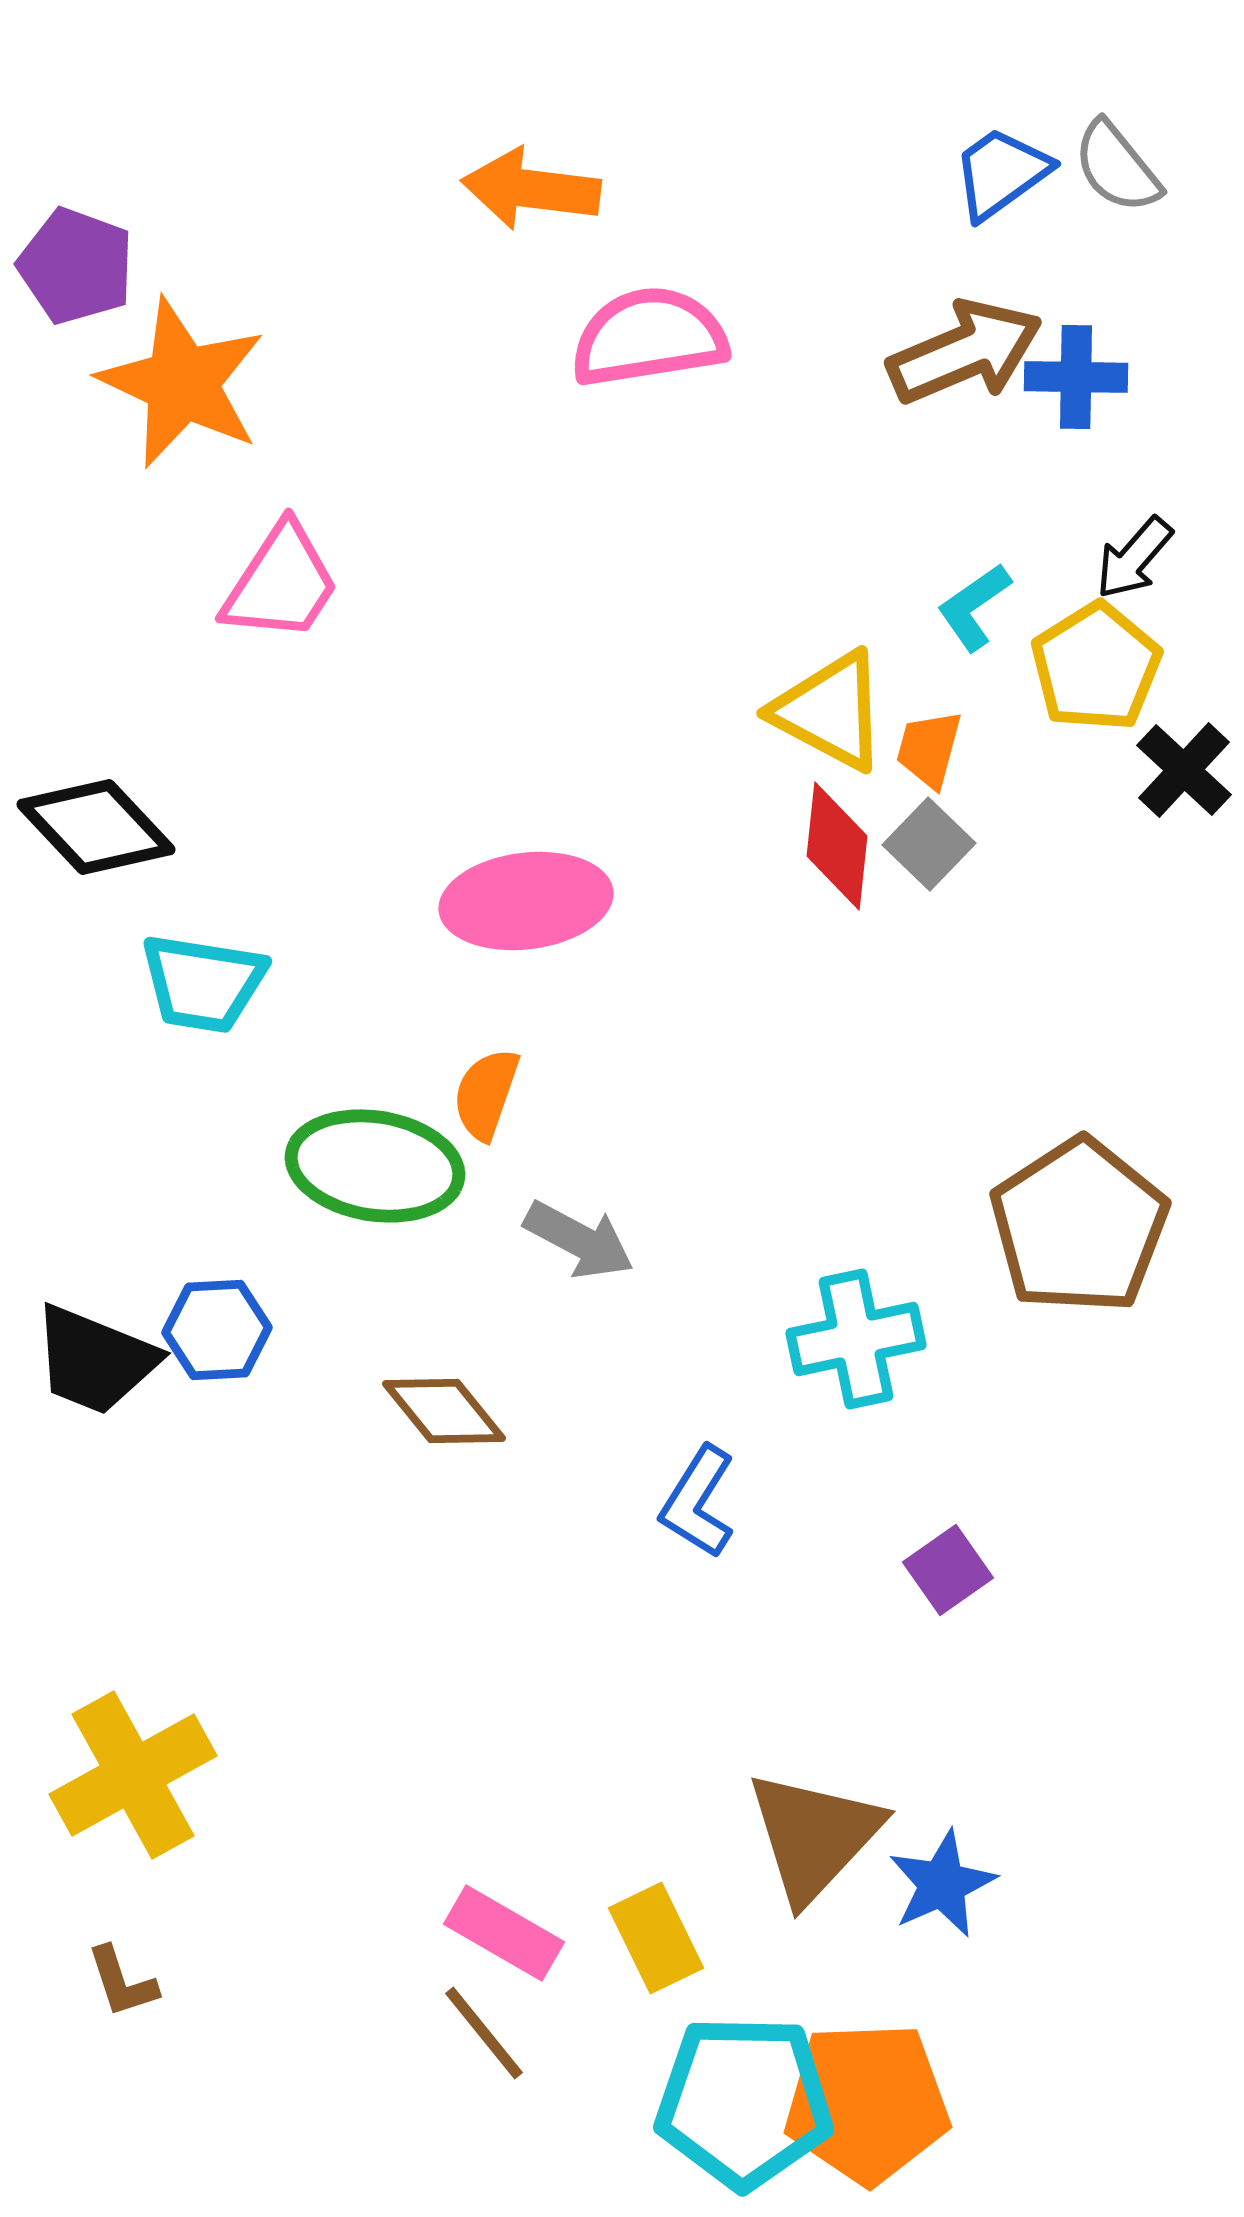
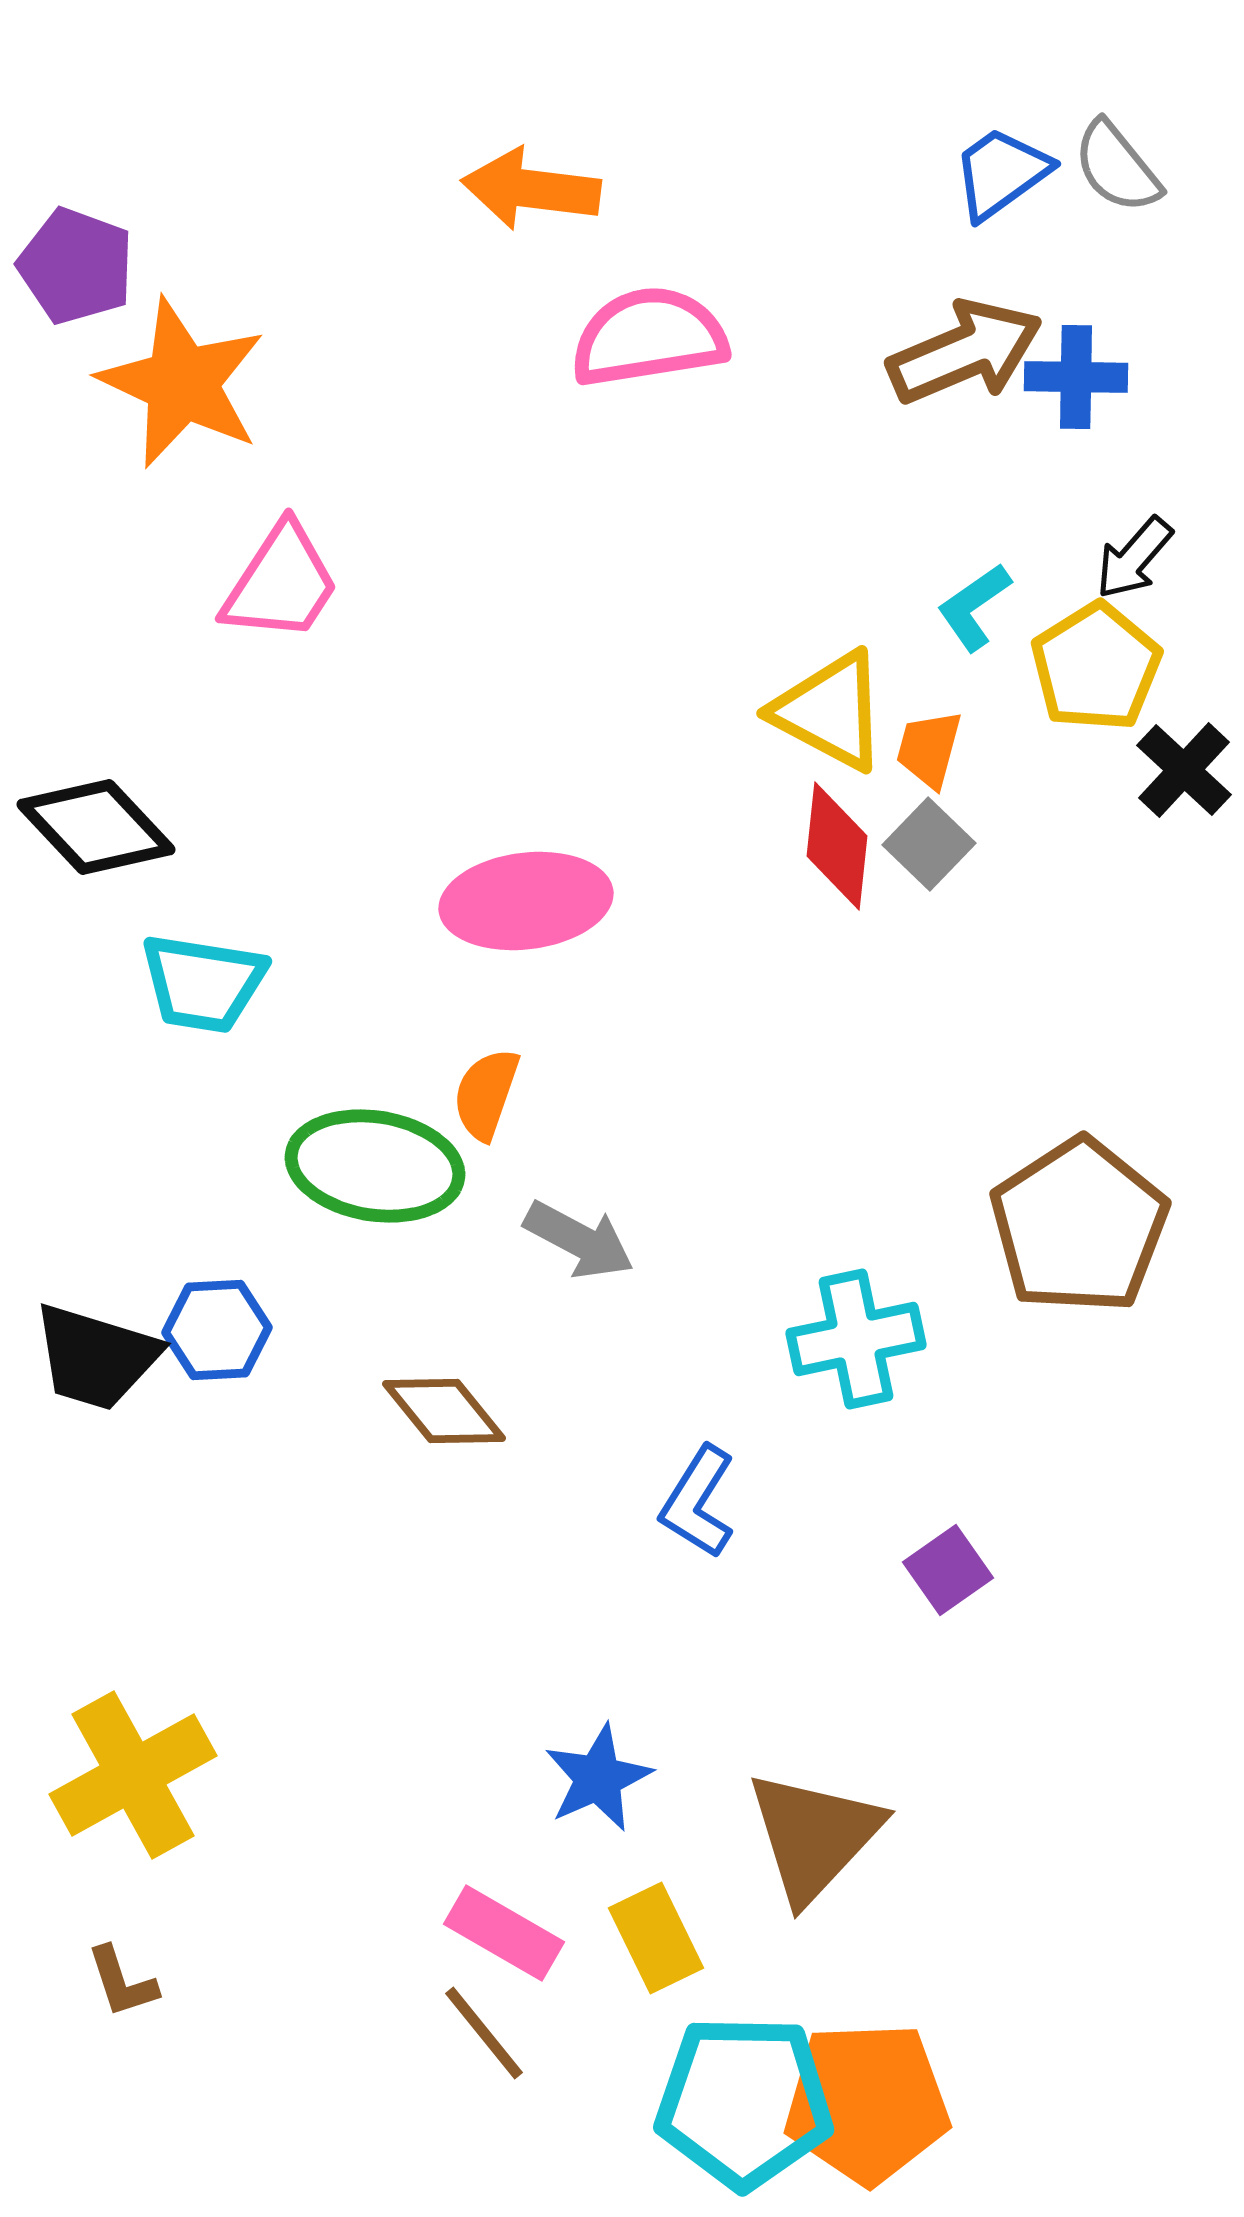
black trapezoid: moved 1 px right, 3 px up; rotated 5 degrees counterclockwise
blue star: moved 344 px left, 106 px up
